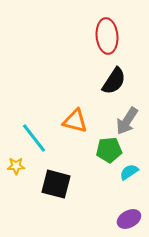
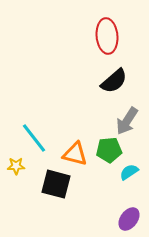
black semicircle: rotated 16 degrees clockwise
orange triangle: moved 33 px down
purple ellipse: rotated 25 degrees counterclockwise
